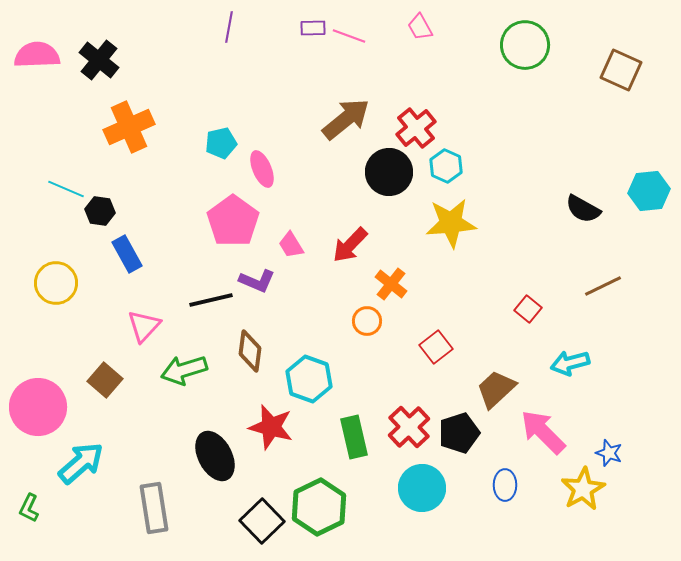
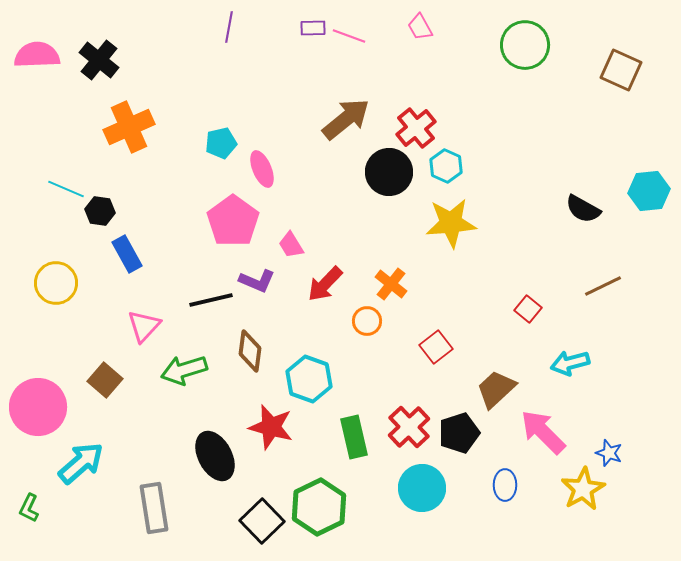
red arrow at (350, 245): moved 25 px left, 39 px down
